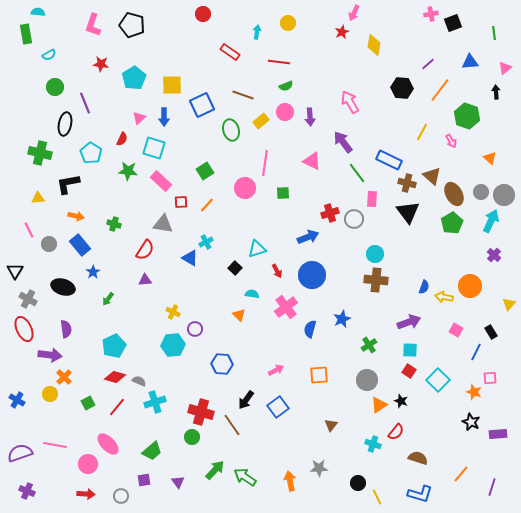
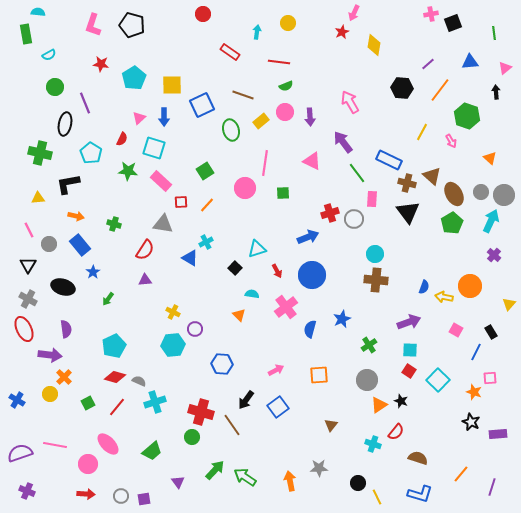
black triangle at (15, 271): moved 13 px right, 6 px up
purple square at (144, 480): moved 19 px down
